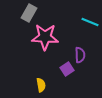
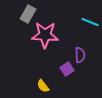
gray rectangle: moved 1 px left, 1 px down
pink star: moved 2 px up
yellow semicircle: moved 2 px right, 1 px down; rotated 152 degrees clockwise
